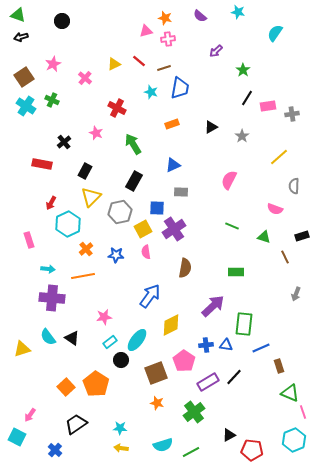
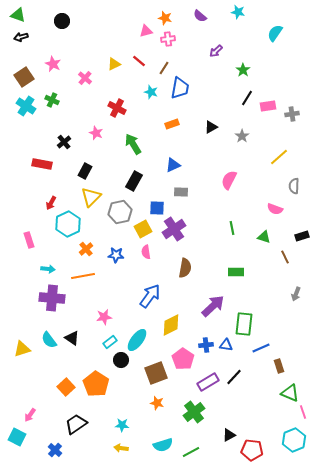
pink star at (53, 64): rotated 21 degrees counterclockwise
brown line at (164, 68): rotated 40 degrees counterclockwise
green line at (232, 226): moved 2 px down; rotated 56 degrees clockwise
cyan semicircle at (48, 337): moved 1 px right, 3 px down
pink pentagon at (184, 361): moved 1 px left, 2 px up
cyan star at (120, 428): moved 2 px right, 3 px up
